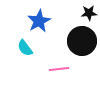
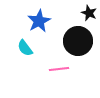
black star: rotated 28 degrees clockwise
black circle: moved 4 px left
